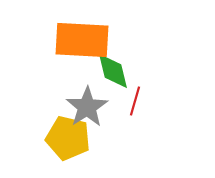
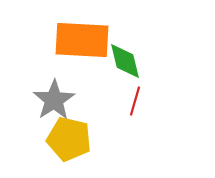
green diamond: moved 12 px right, 10 px up
gray star: moved 33 px left, 7 px up
yellow pentagon: moved 1 px right, 1 px down
